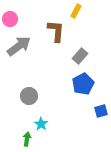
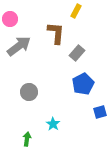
brown L-shape: moved 2 px down
gray rectangle: moved 3 px left, 3 px up
gray circle: moved 4 px up
blue square: moved 1 px left, 1 px down
cyan star: moved 12 px right
